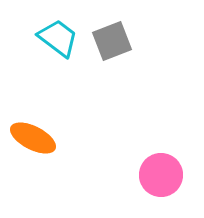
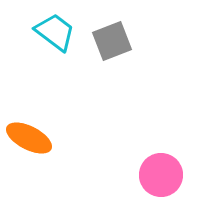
cyan trapezoid: moved 3 px left, 6 px up
orange ellipse: moved 4 px left
